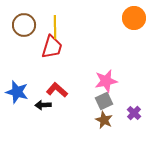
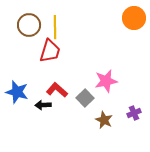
brown circle: moved 5 px right
red trapezoid: moved 2 px left, 4 px down
gray square: moved 19 px left, 3 px up; rotated 18 degrees counterclockwise
purple cross: rotated 24 degrees clockwise
